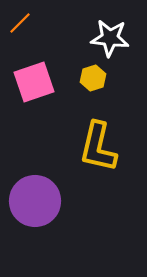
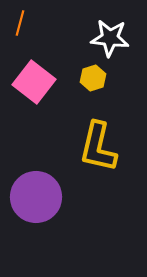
orange line: rotated 30 degrees counterclockwise
pink square: rotated 33 degrees counterclockwise
purple circle: moved 1 px right, 4 px up
